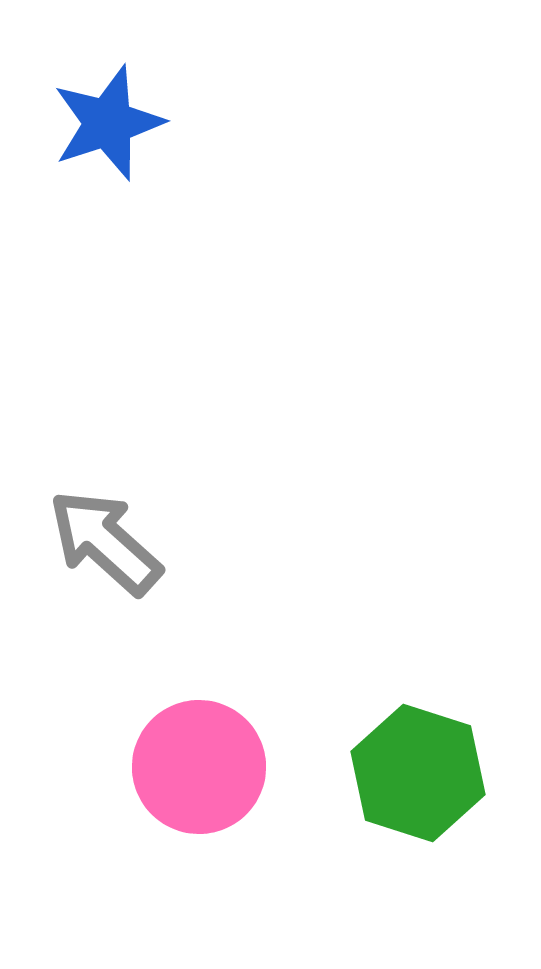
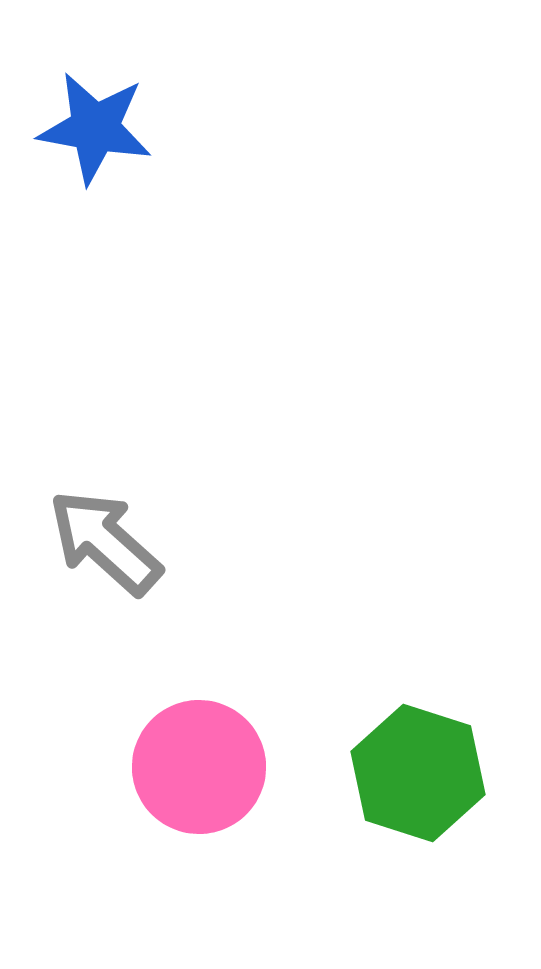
blue star: moved 13 px left, 5 px down; rotated 28 degrees clockwise
